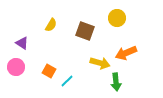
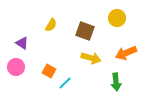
yellow arrow: moved 9 px left, 5 px up
cyan line: moved 2 px left, 2 px down
